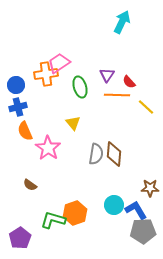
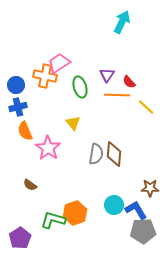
orange cross: moved 1 px left, 2 px down; rotated 20 degrees clockwise
